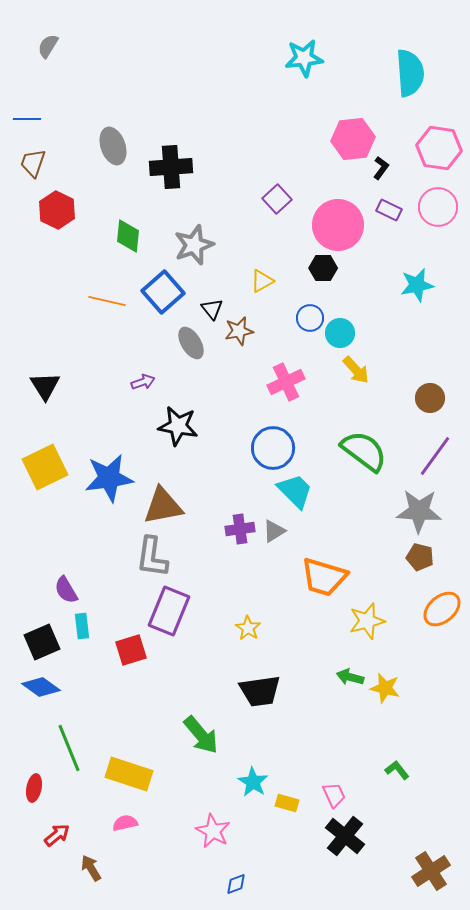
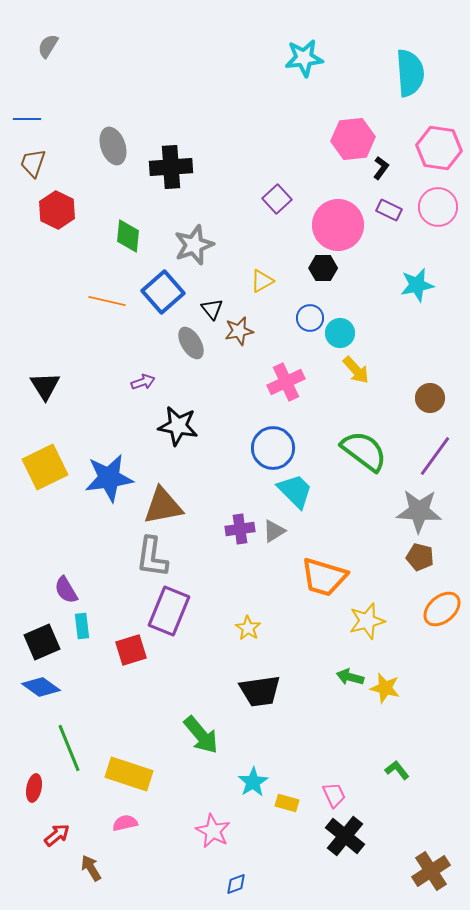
cyan star at (253, 782): rotated 8 degrees clockwise
